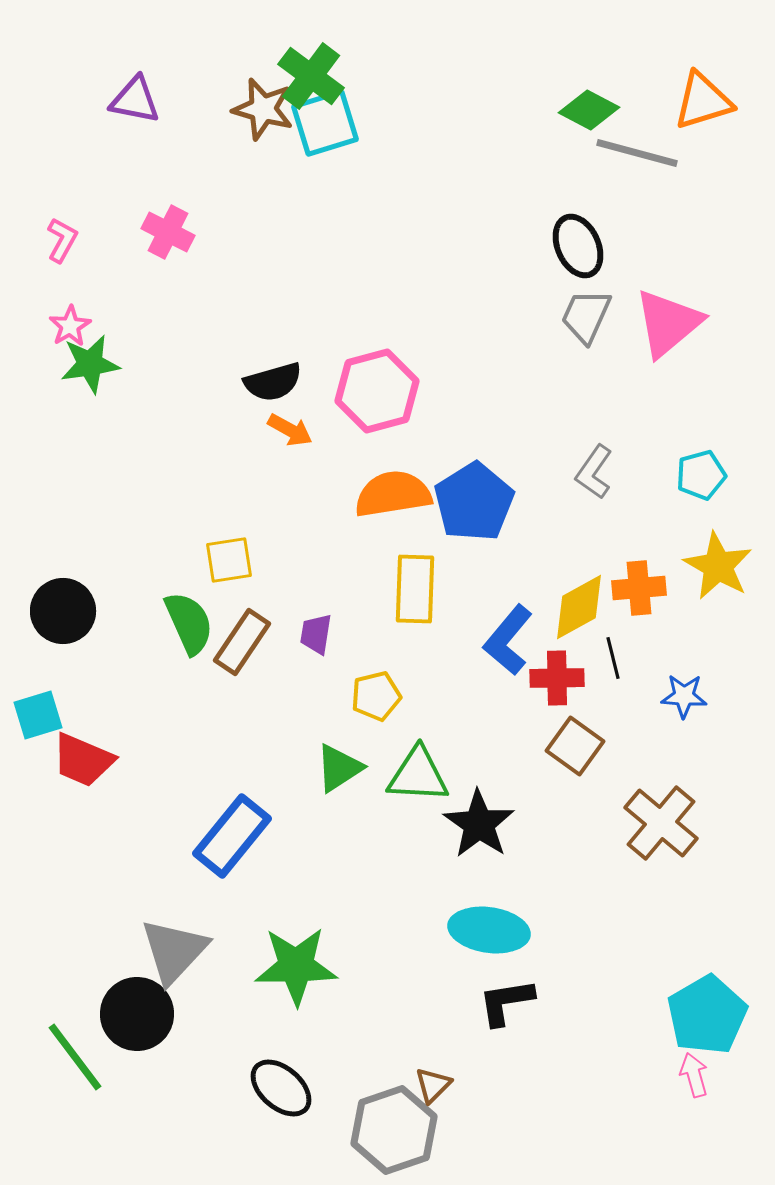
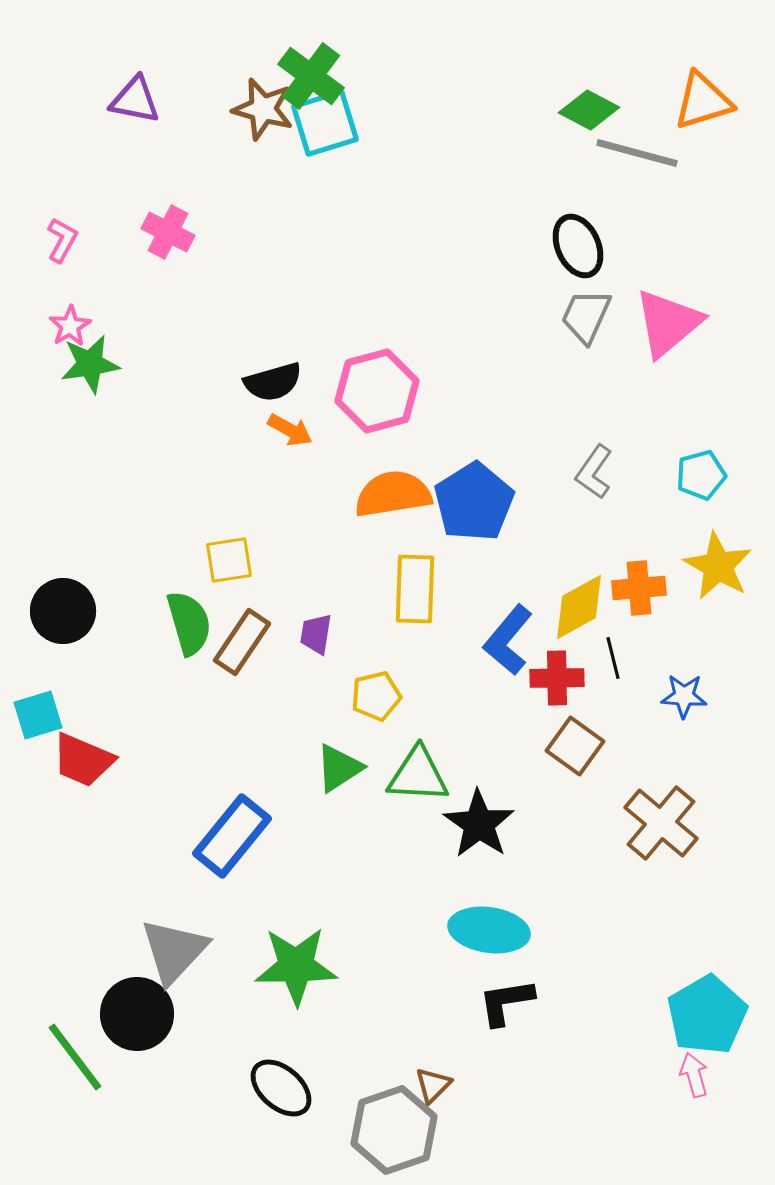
green semicircle at (189, 623): rotated 8 degrees clockwise
